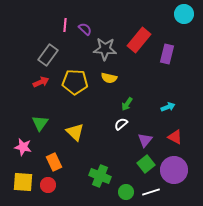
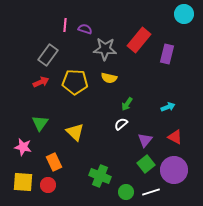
purple semicircle: rotated 24 degrees counterclockwise
